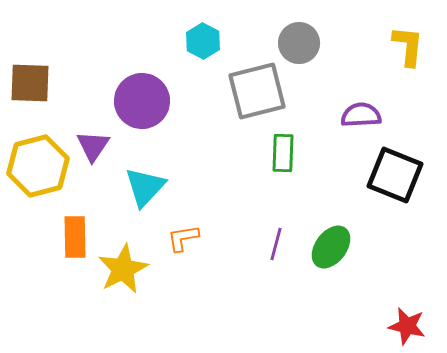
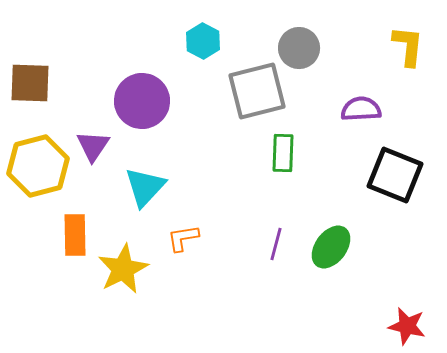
gray circle: moved 5 px down
purple semicircle: moved 6 px up
orange rectangle: moved 2 px up
